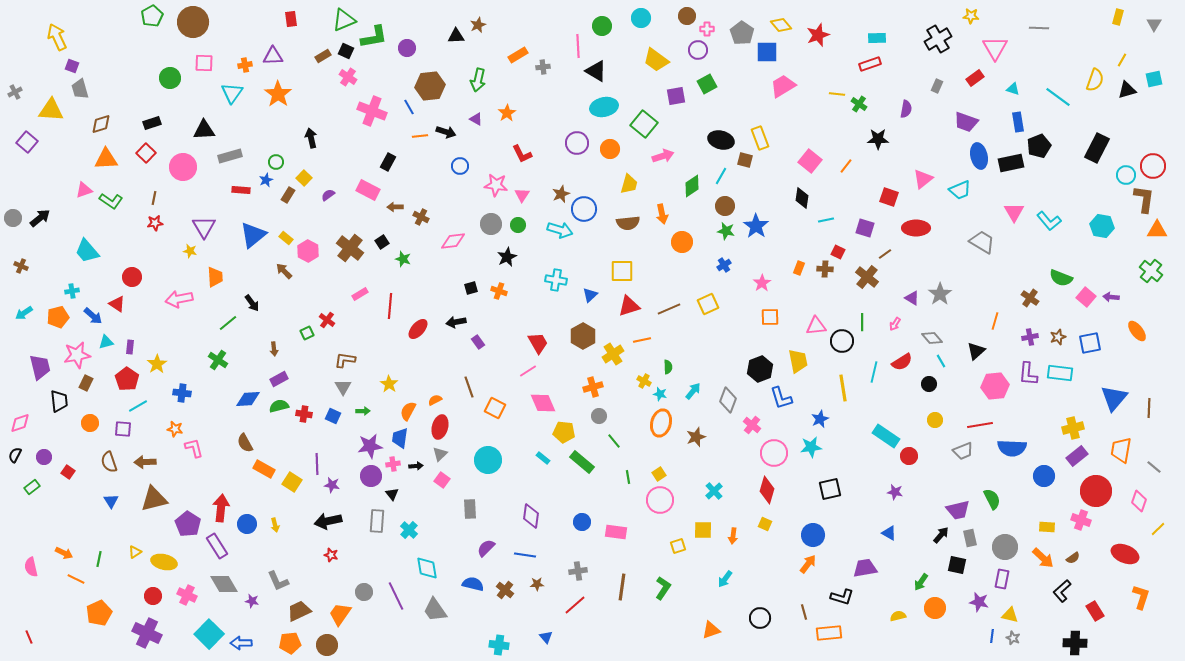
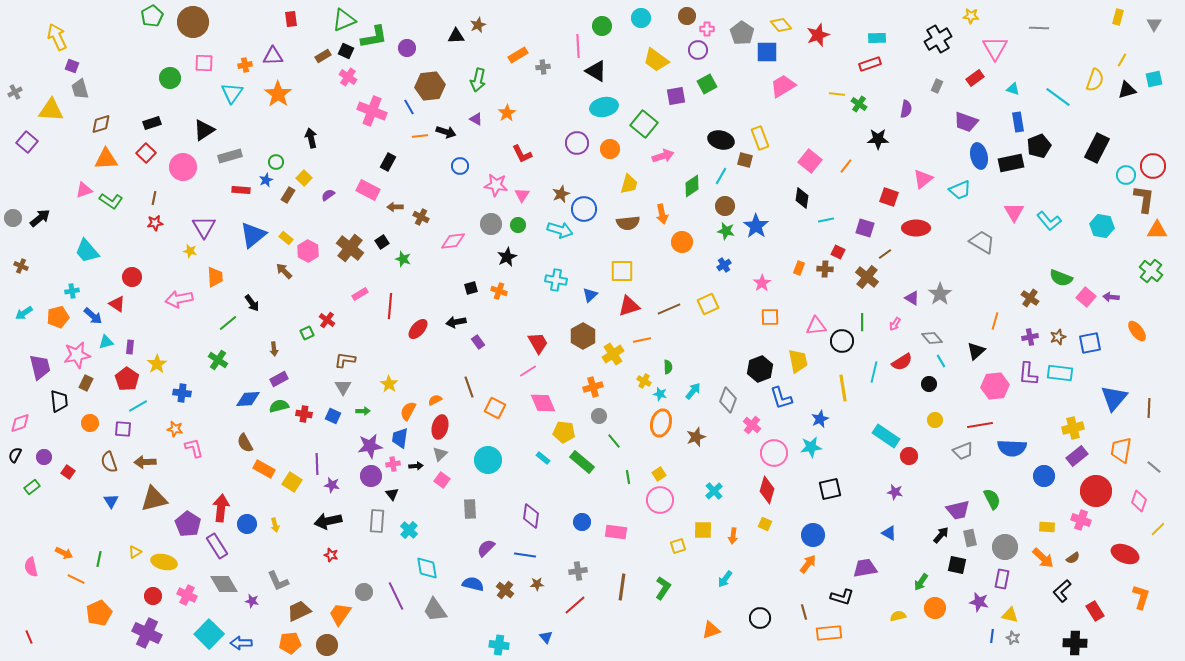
black triangle at (204, 130): rotated 30 degrees counterclockwise
